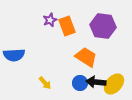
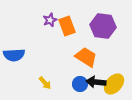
blue circle: moved 1 px down
